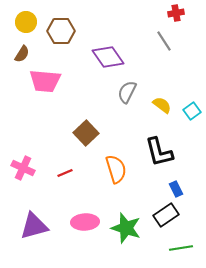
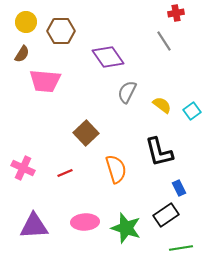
blue rectangle: moved 3 px right, 1 px up
purple triangle: rotated 12 degrees clockwise
